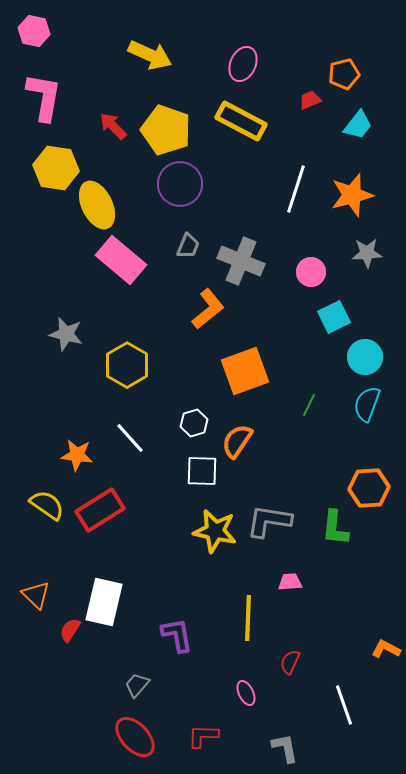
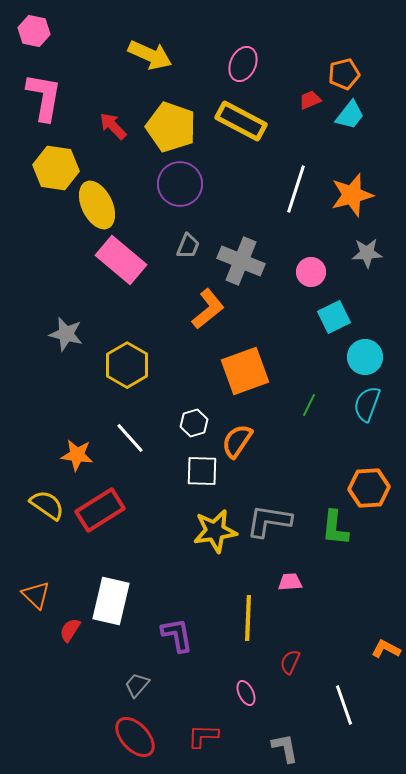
cyan trapezoid at (358, 125): moved 8 px left, 10 px up
yellow pentagon at (166, 130): moved 5 px right, 3 px up
yellow star at (215, 531): rotated 21 degrees counterclockwise
white rectangle at (104, 602): moved 7 px right, 1 px up
